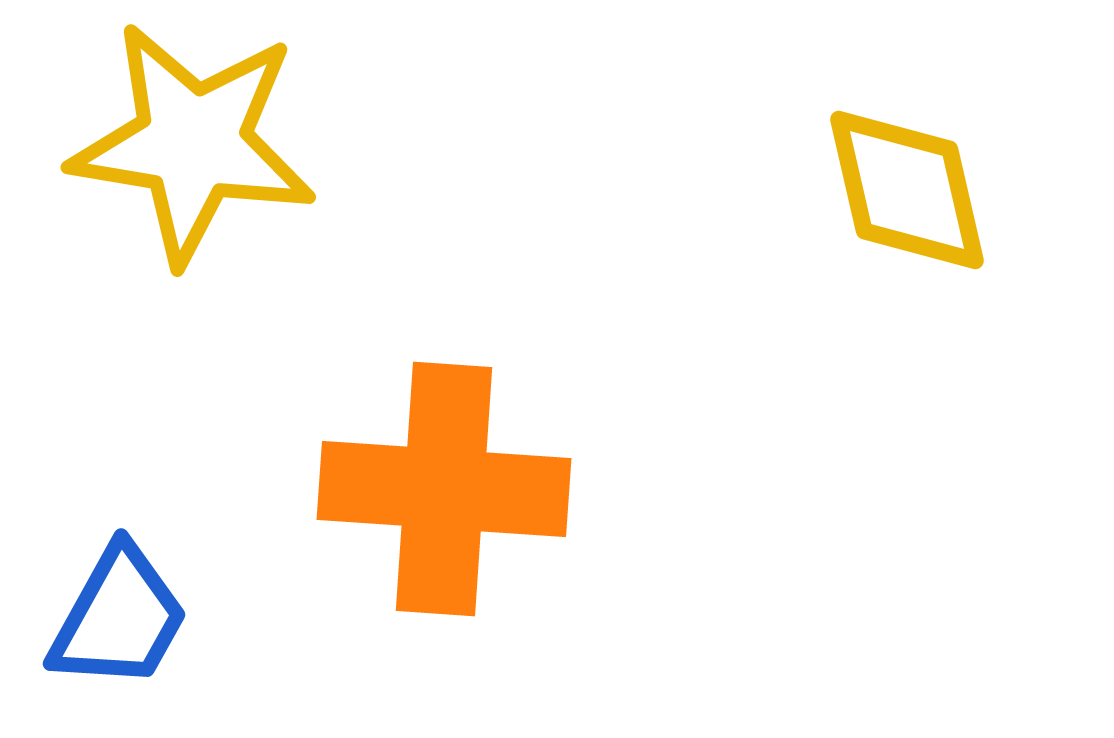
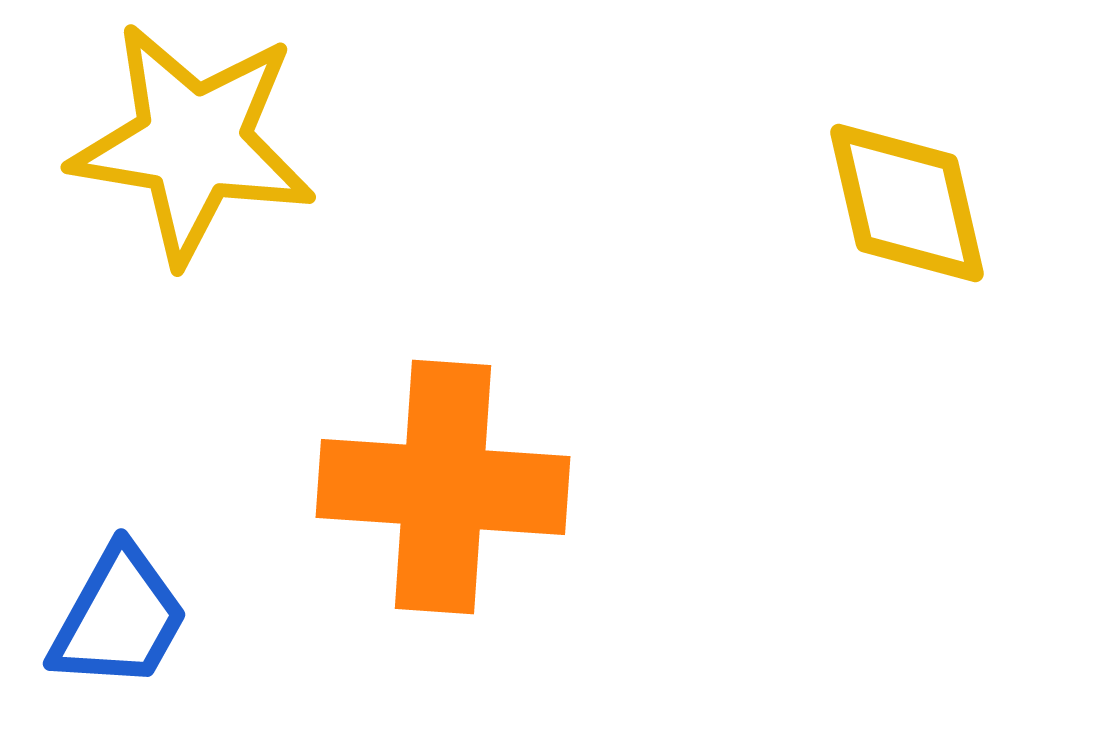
yellow diamond: moved 13 px down
orange cross: moved 1 px left, 2 px up
